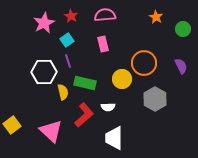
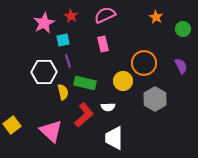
pink semicircle: rotated 20 degrees counterclockwise
cyan square: moved 4 px left; rotated 24 degrees clockwise
yellow circle: moved 1 px right, 2 px down
